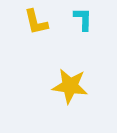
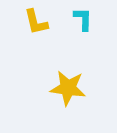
yellow star: moved 2 px left, 2 px down
